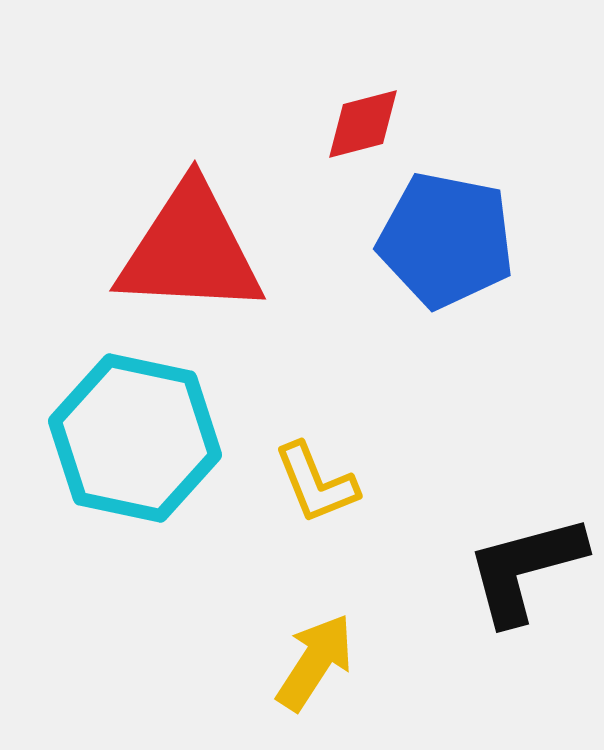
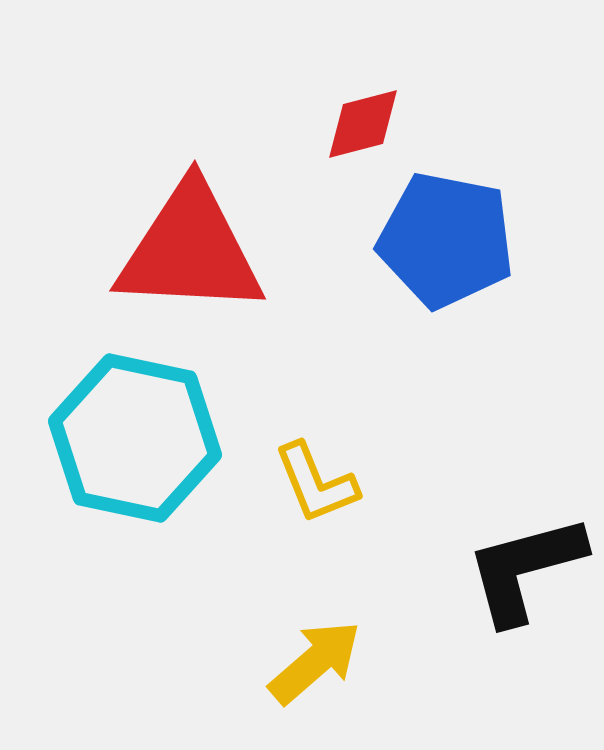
yellow arrow: rotated 16 degrees clockwise
